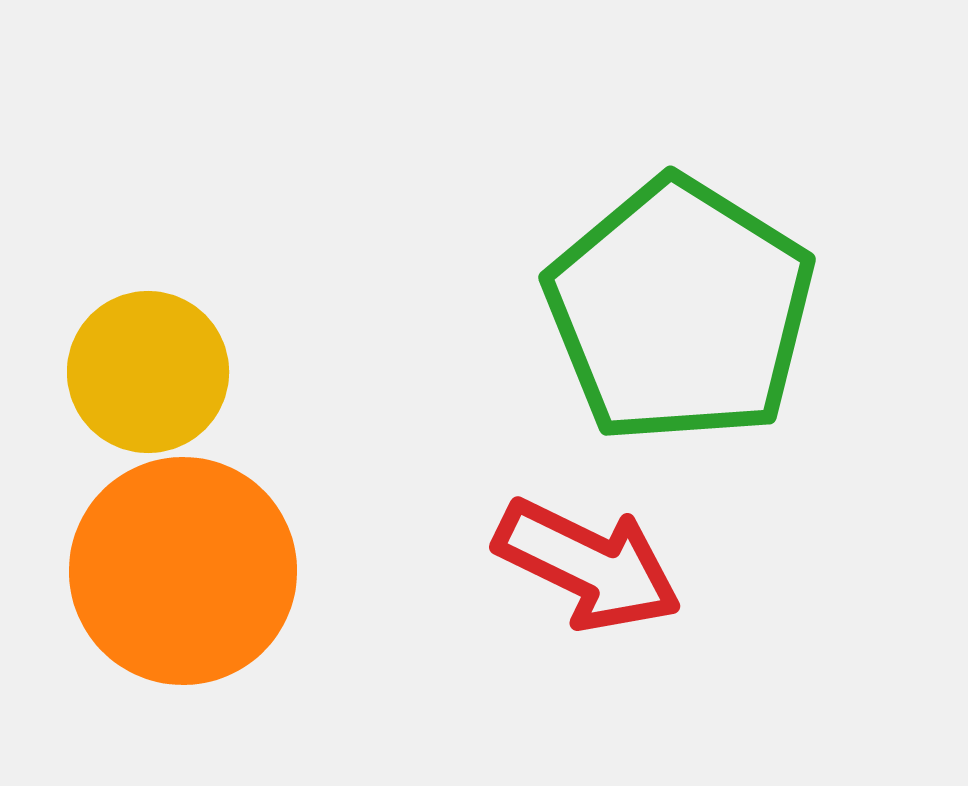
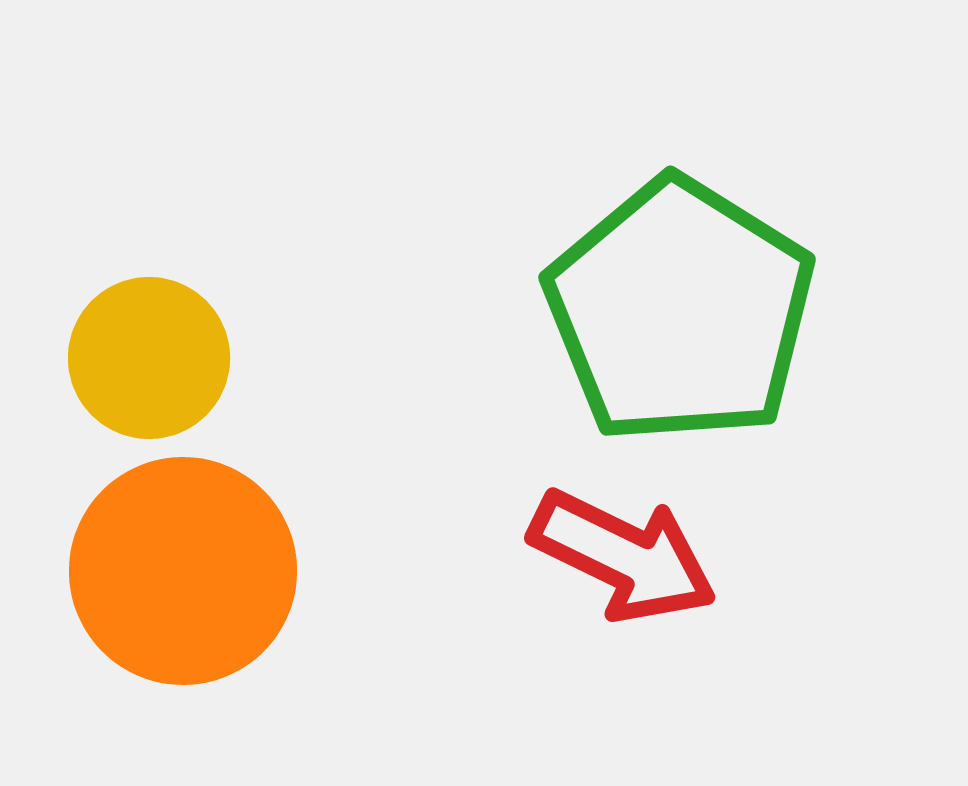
yellow circle: moved 1 px right, 14 px up
red arrow: moved 35 px right, 9 px up
